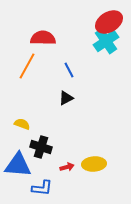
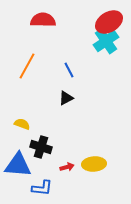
red semicircle: moved 18 px up
